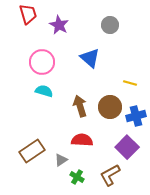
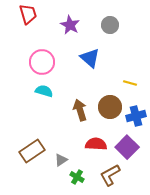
purple star: moved 11 px right
brown arrow: moved 4 px down
red semicircle: moved 14 px right, 4 px down
